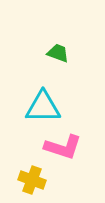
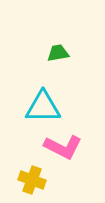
green trapezoid: rotated 30 degrees counterclockwise
pink L-shape: rotated 9 degrees clockwise
